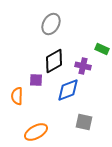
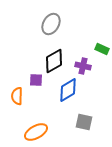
blue diamond: rotated 10 degrees counterclockwise
